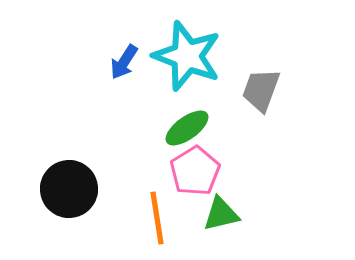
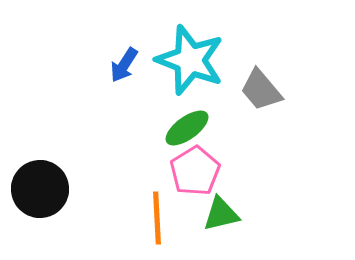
cyan star: moved 3 px right, 4 px down
blue arrow: moved 3 px down
gray trapezoid: rotated 60 degrees counterclockwise
black circle: moved 29 px left
orange line: rotated 6 degrees clockwise
